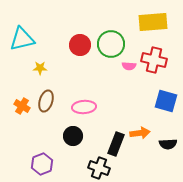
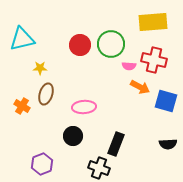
brown ellipse: moved 7 px up
orange arrow: moved 46 px up; rotated 36 degrees clockwise
